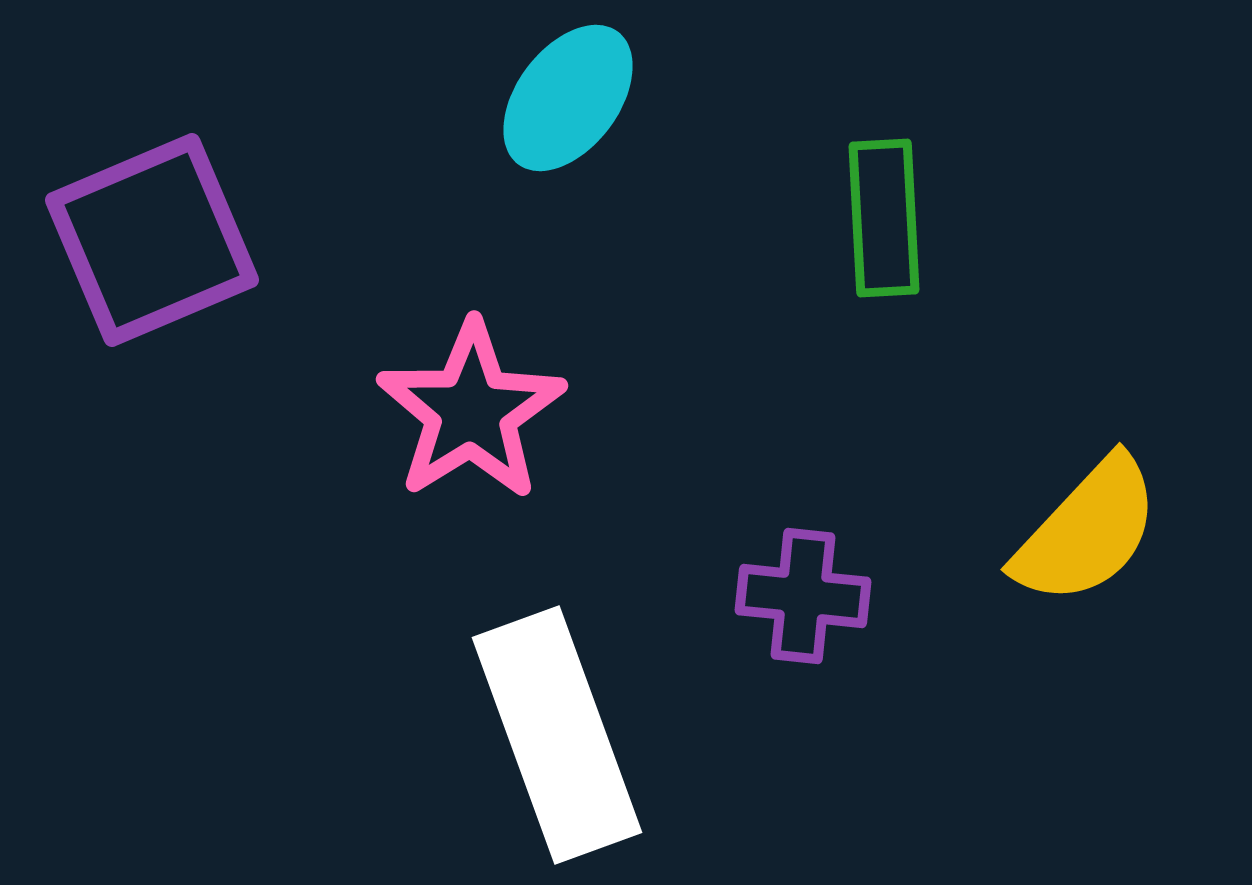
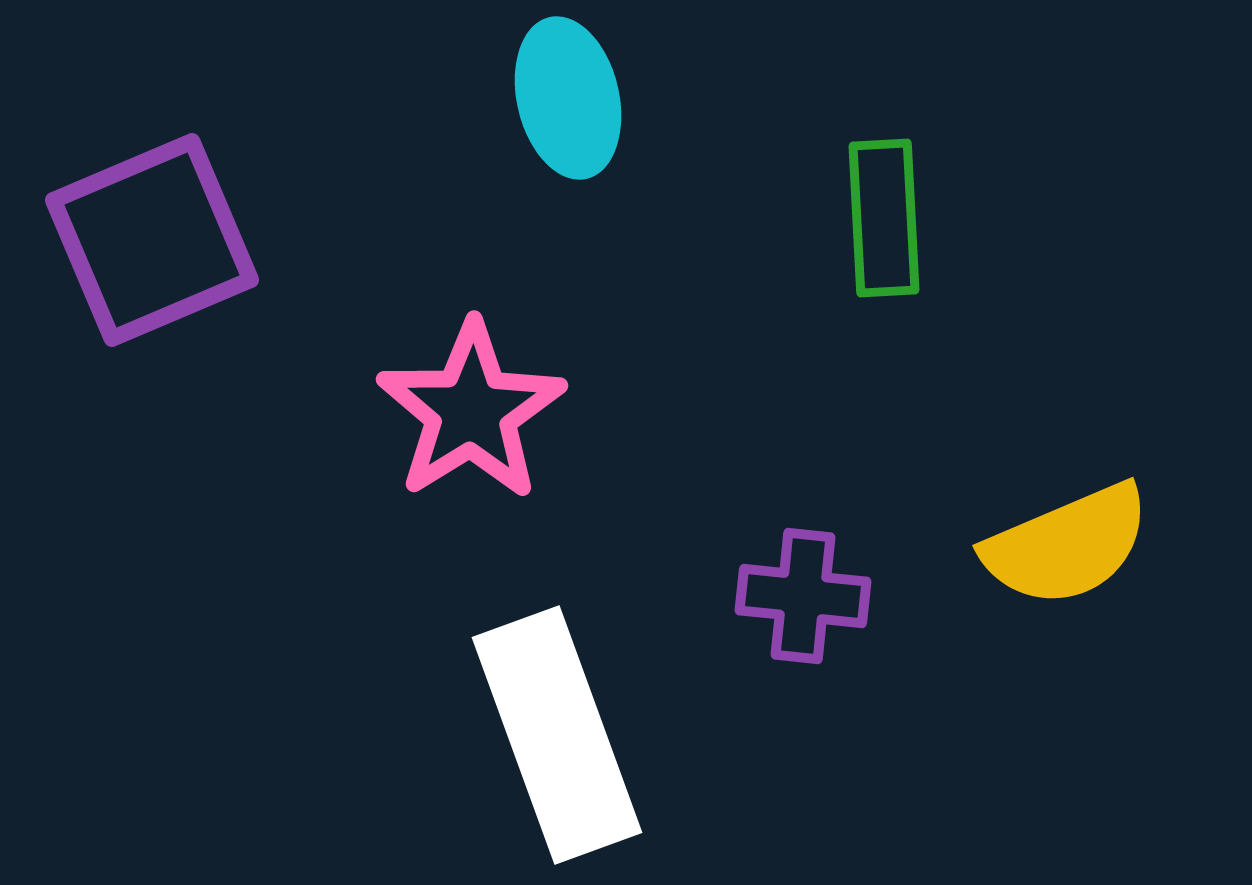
cyan ellipse: rotated 50 degrees counterclockwise
yellow semicircle: moved 20 px left, 14 px down; rotated 24 degrees clockwise
